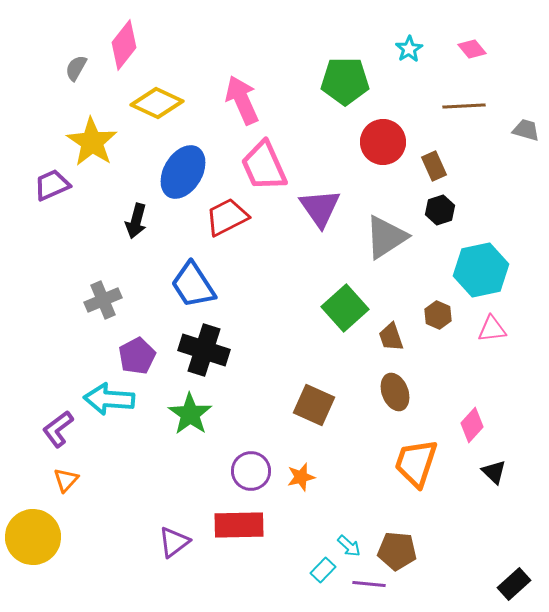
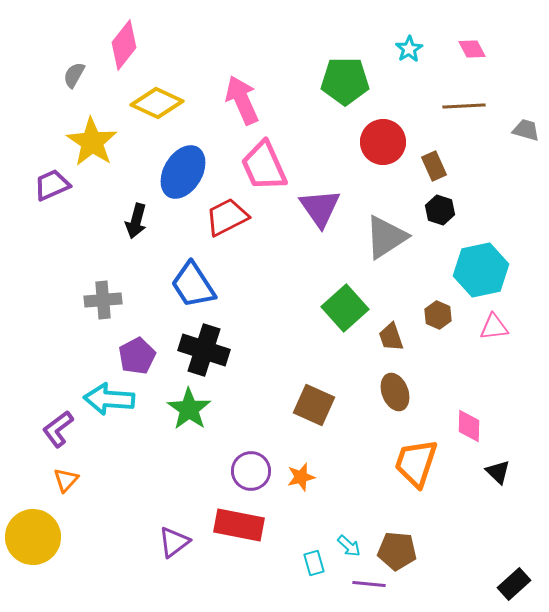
pink diamond at (472, 49): rotated 12 degrees clockwise
gray semicircle at (76, 68): moved 2 px left, 7 px down
black hexagon at (440, 210): rotated 24 degrees counterclockwise
gray cross at (103, 300): rotated 18 degrees clockwise
pink triangle at (492, 329): moved 2 px right, 2 px up
green star at (190, 414): moved 1 px left, 5 px up
pink diamond at (472, 425): moved 3 px left, 1 px down; rotated 40 degrees counterclockwise
black triangle at (494, 472): moved 4 px right
red rectangle at (239, 525): rotated 12 degrees clockwise
cyan rectangle at (323, 570): moved 9 px left, 7 px up; rotated 60 degrees counterclockwise
